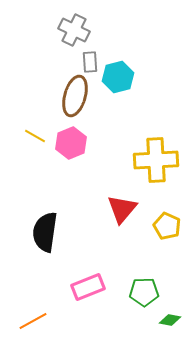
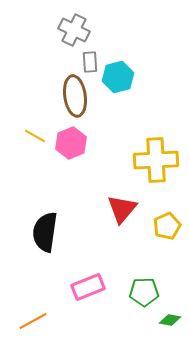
brown ellipse: rotated 24 degrees counterclockwise
yellow pentagon: rotated 24 degrees clockwise
